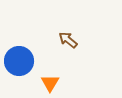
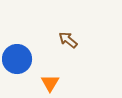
blue circle: moved 2 px left, 2 px up
